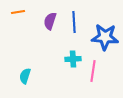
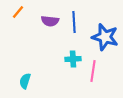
orange line: rotated 40 degrees counterclockwise
purple semicircle: rotated 102 degrees counterclockwise
blue star: rotated 12 degrees clockwise
cyan semicircle: moved 5 px down
